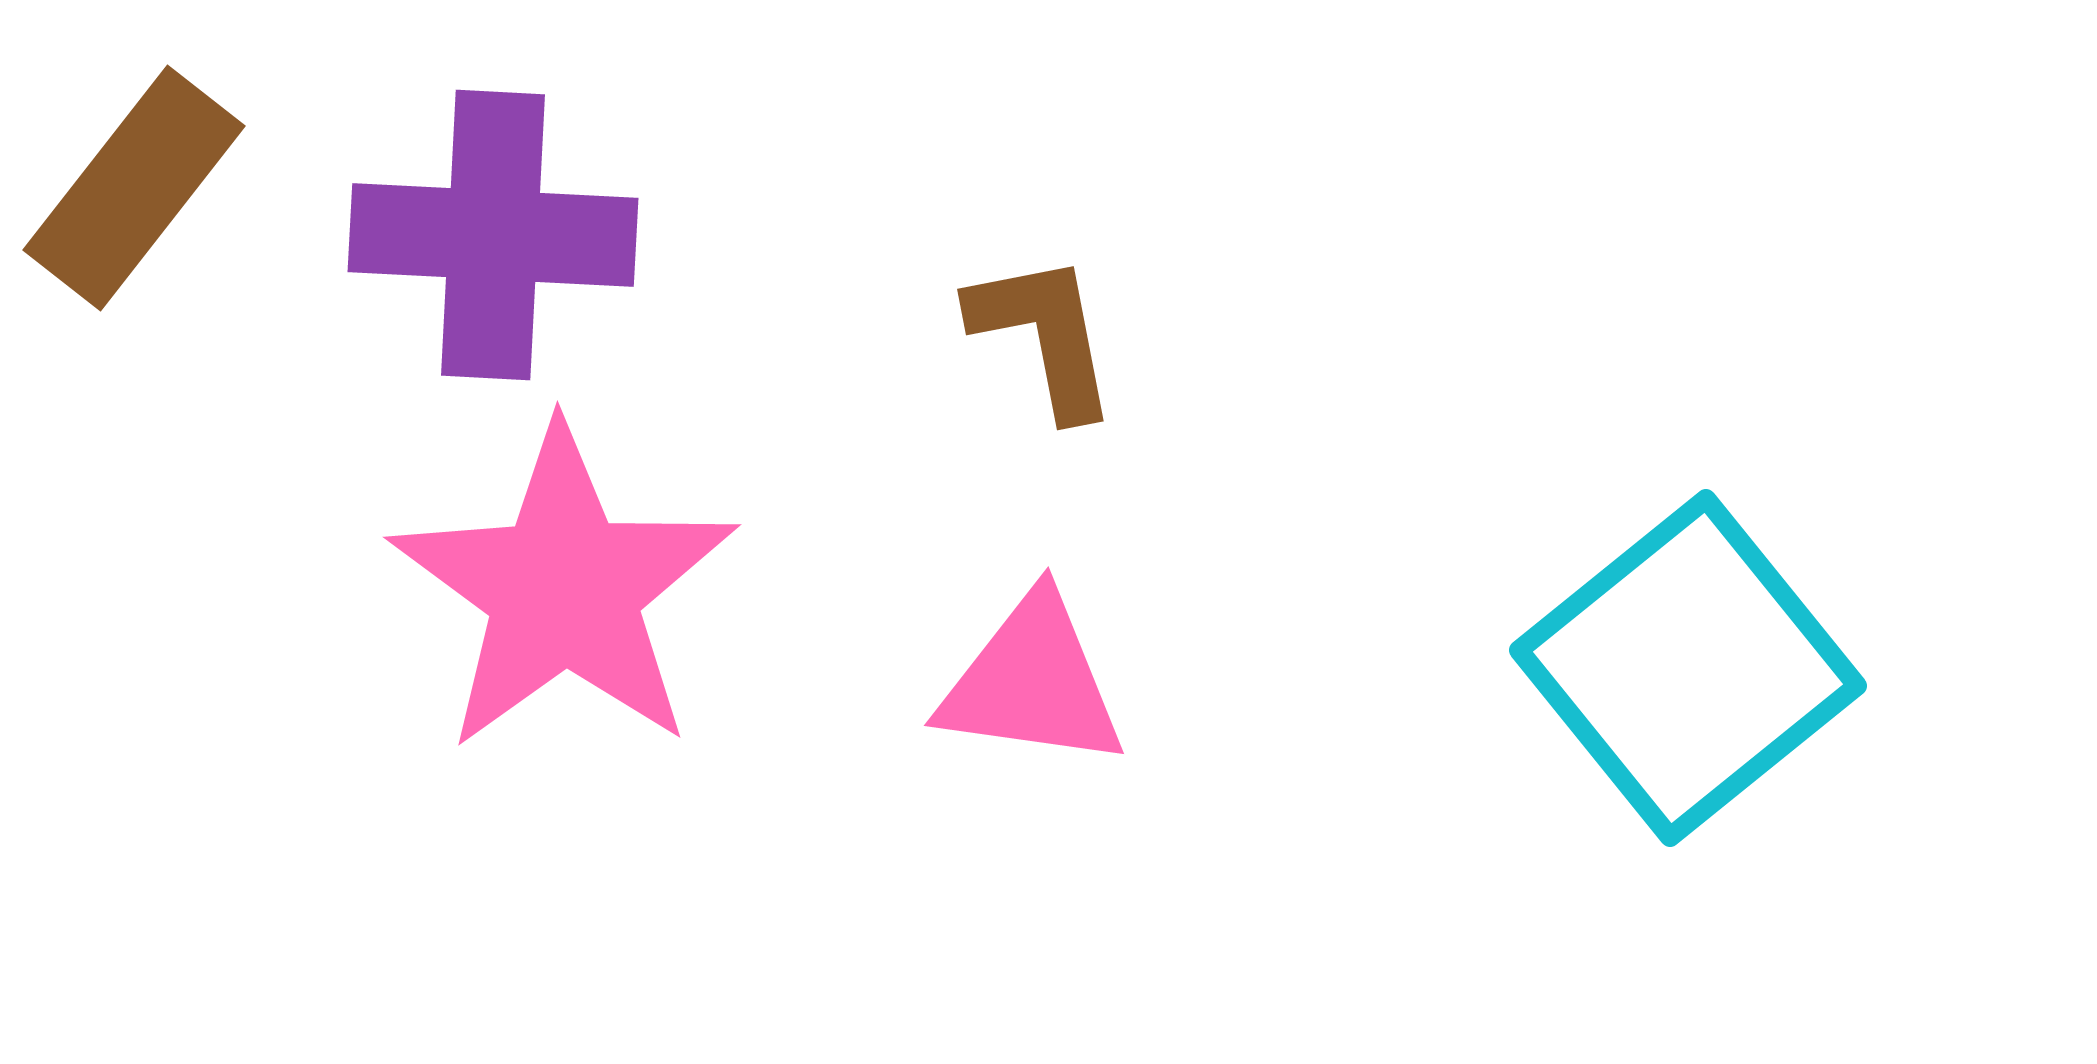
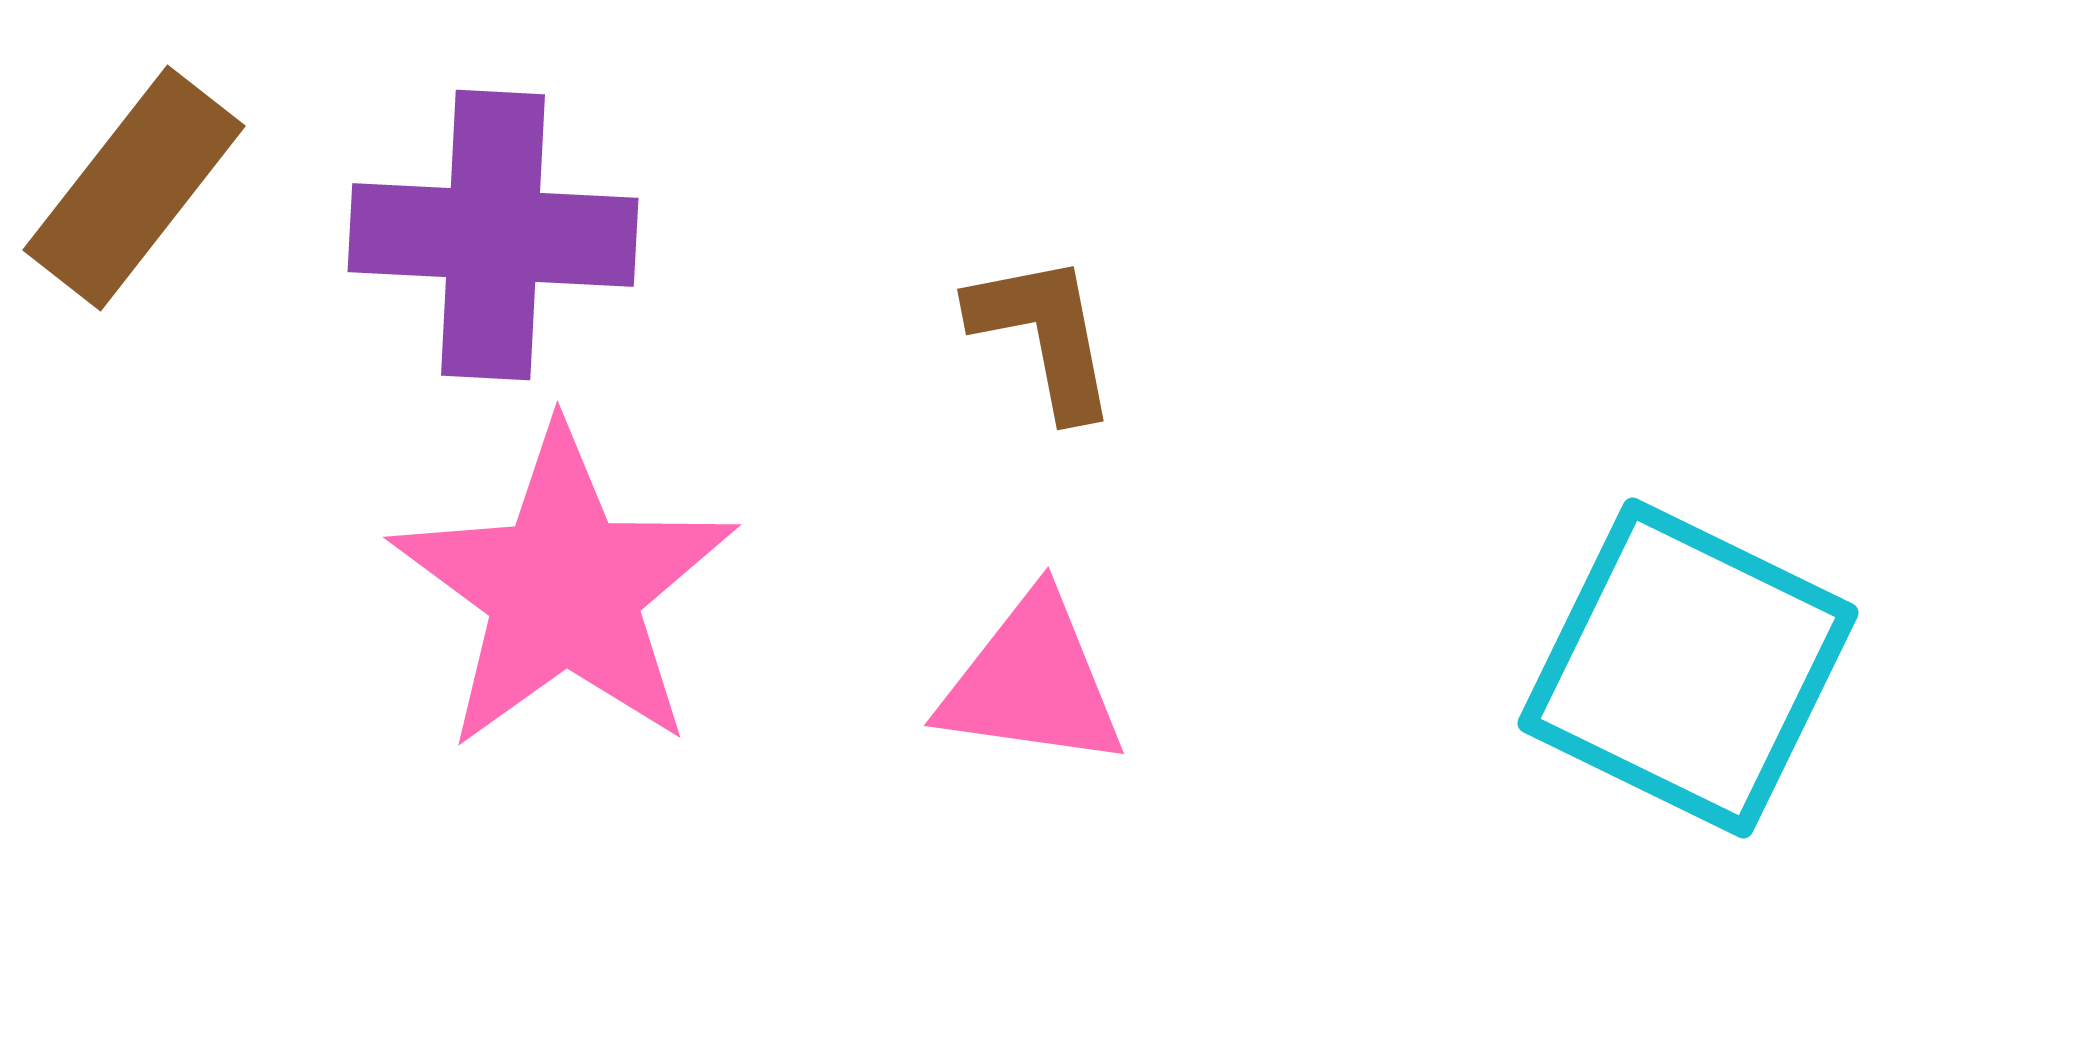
cyan square: rotated 25 degrees counterclockwise
